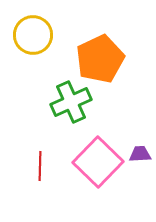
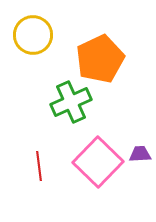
red line: moved 1 px left; rotated 8 degrees counterclockwise
